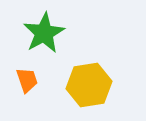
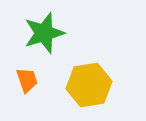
green star: rotated 12 degrees clockwise
